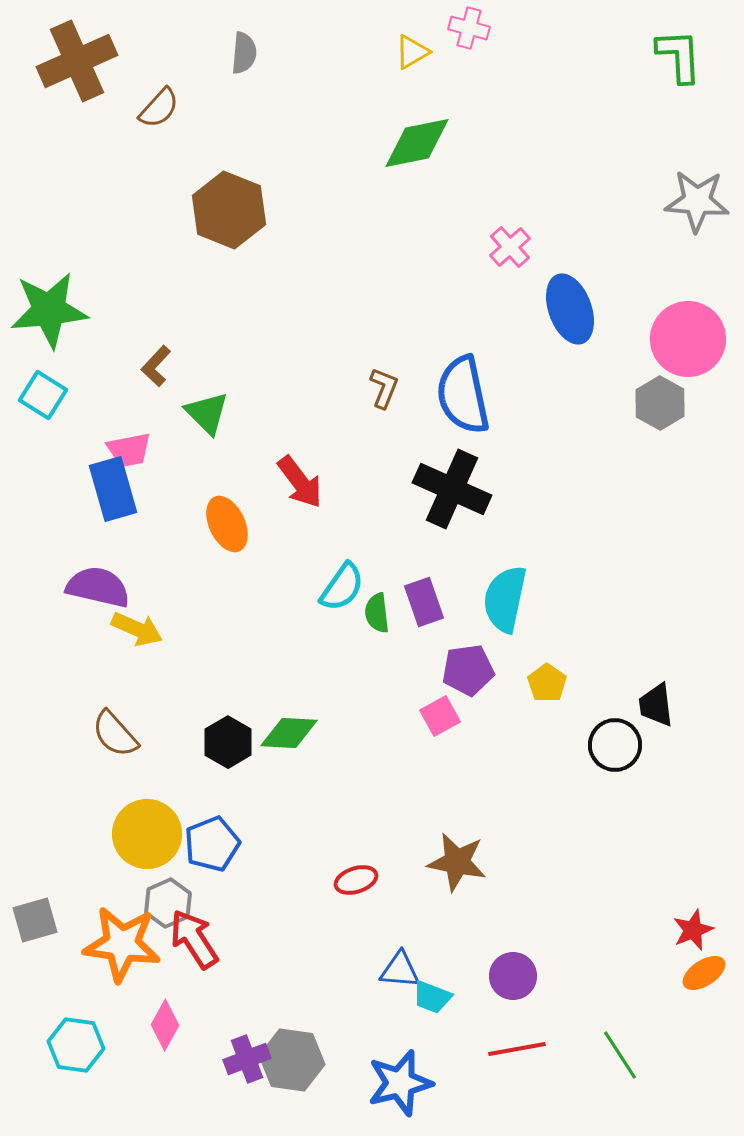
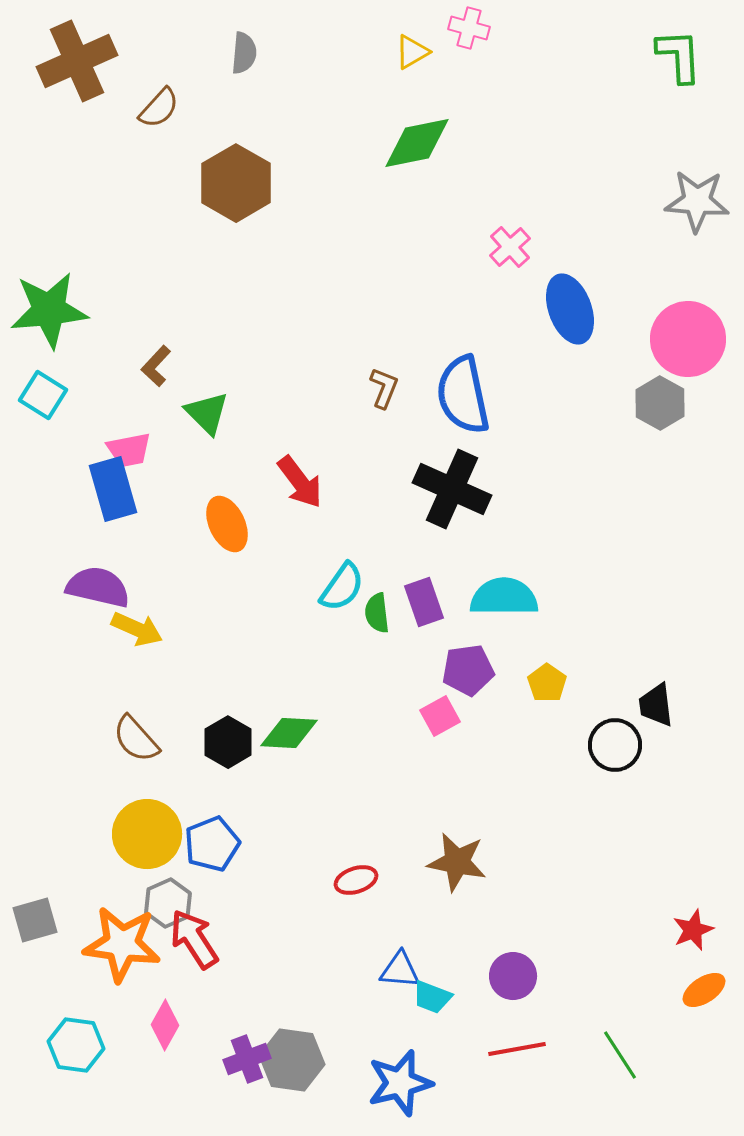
brown hexagon at (229, 210): moved 7 px right, 27 px up; rotated 8 degrees clockwise
cyan semicircle at (505, 599): moved 1 px left, 2 px up; rotated 78 degrees clockwise
brown semicircle at (115, 734): moved 21 px right, 5 px down
orange ellipse at (704, 973): moved 17 px down
